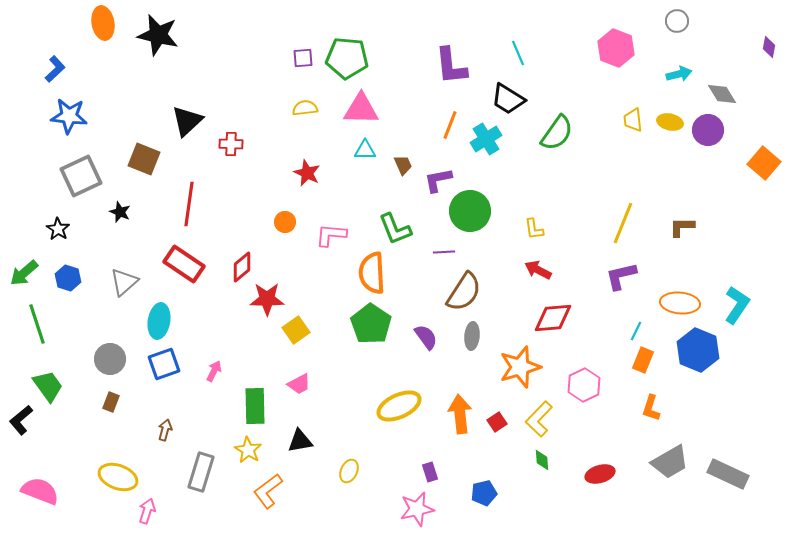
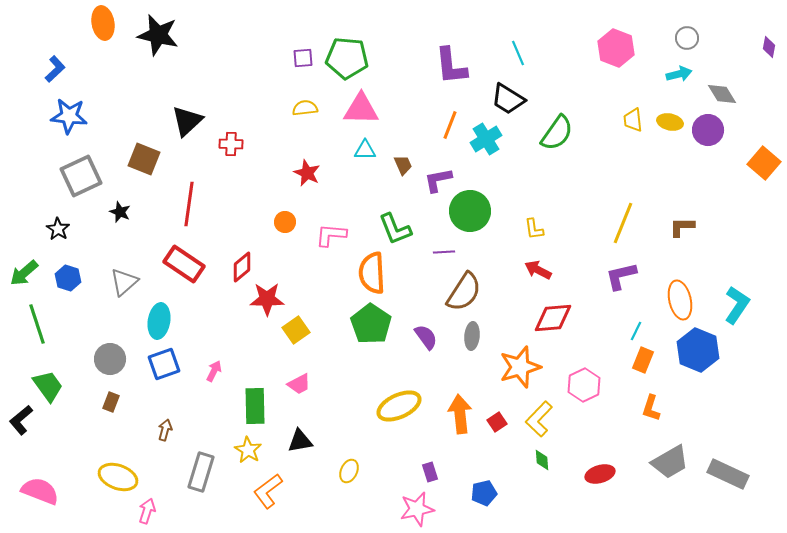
gray circle at (677, 21): moved 10 px right, 17 px down
orange ellipse at (680, 303): moved 3 px up; rotated 72 degrees clockwise
